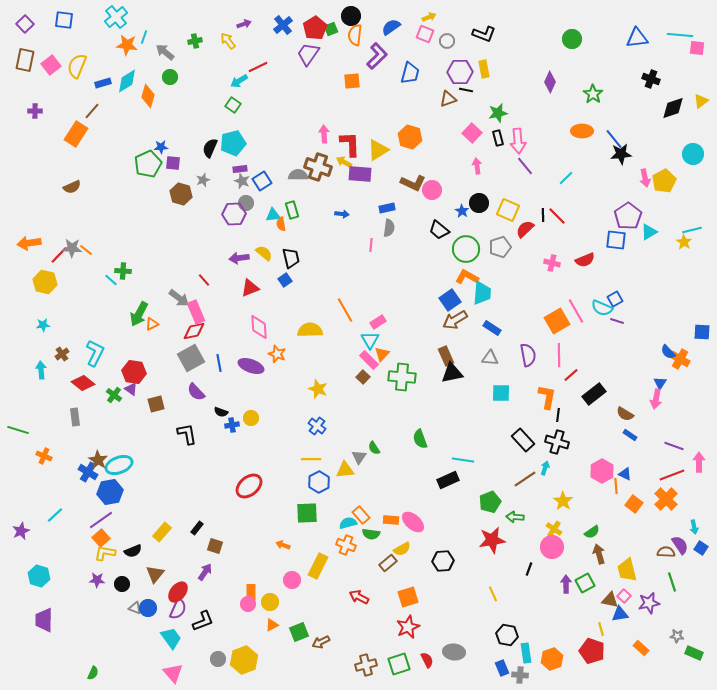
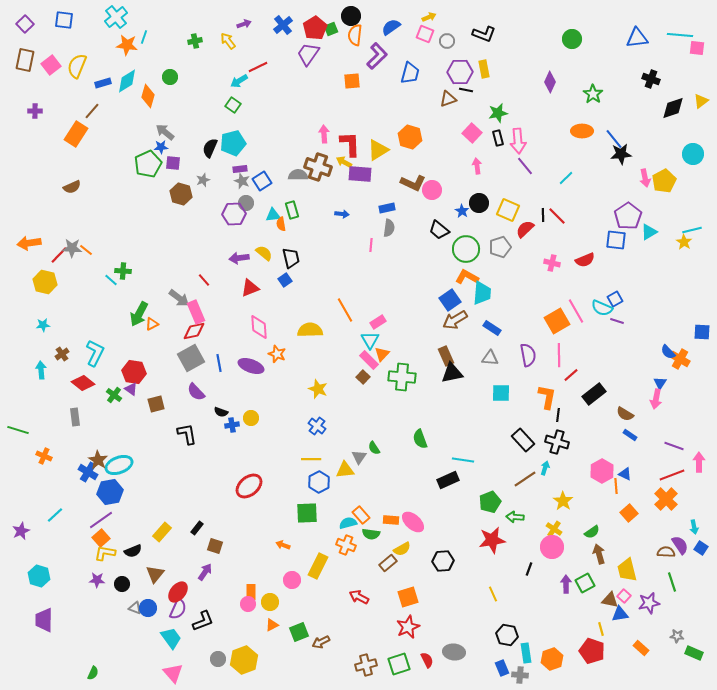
gray arrow at (165, 52): moved 80 px down
orange square at (634, 504): moved 5 px left, 9 px down; rotated 12 degrees clockwise
